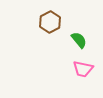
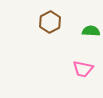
green semicircle: moved 12 px right, 9 px up; rotated 48 degrees counterclockwise
